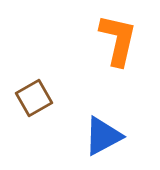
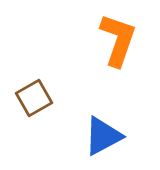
orange L-shape: rotated 6 degrees clockwise
